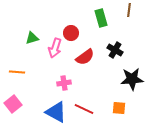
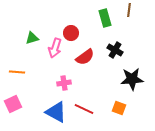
green rectangle: moved 4 px right
pink square: rotated 12 degrees clockwise
orange square: rotated 16 degrees clockwise
